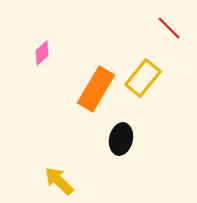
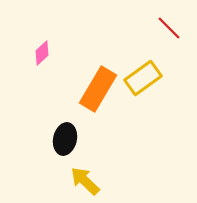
yellow rectangle: rotated 15 degrees clockwise
orange rectangle: moved 2 px right
black ellipse: moved 56 px left
yellow arrow: moved 26 px right
